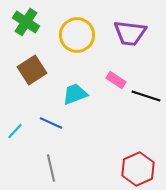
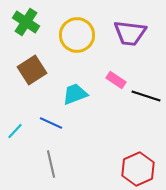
gray line: moved 4 px up
